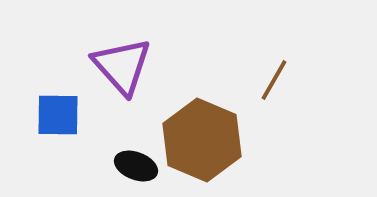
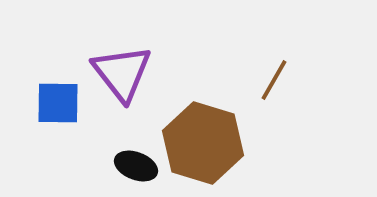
purple triangle: moved 7 px down; rotated 4 degrees clockwise
blue square: moved 12 px up
brown hexagon: moved 1 px right, 3 px down; rotated 6 degrees counterclockwise
